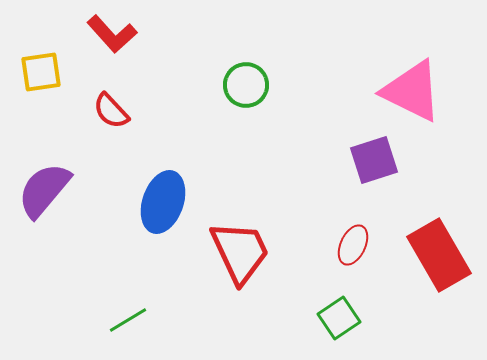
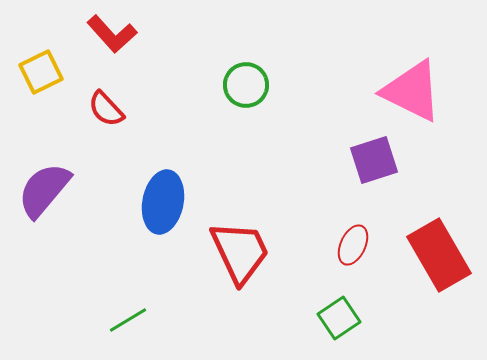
yellow square: rotated 18 degrees counterclockwise
red semicircle: moved 5 px left, 2 px up
blue ellipse: rotated 8 degrees counterclockwise
